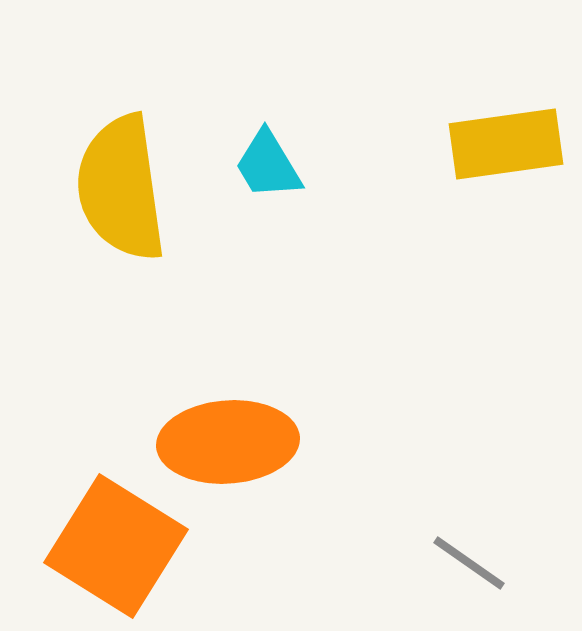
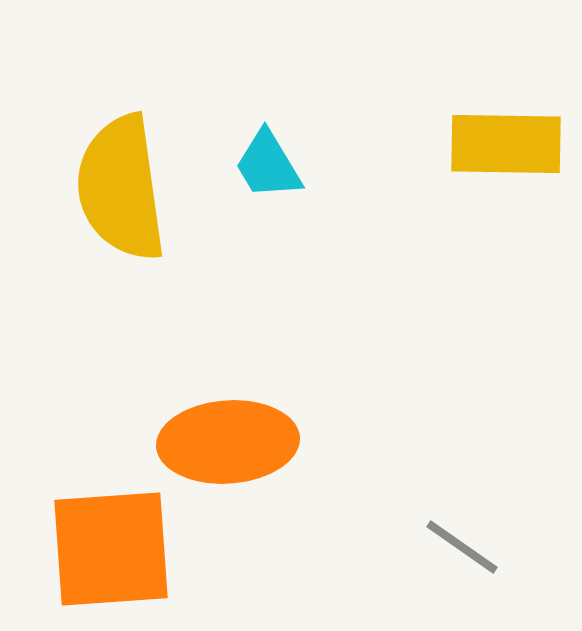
yellow rectangle: rotated 9 degrees clockwise
orange square: moved 5 px left, 3 px down; rotated 36 degrees counterclockwise
gray line: moved 7 px left, 16 px up
